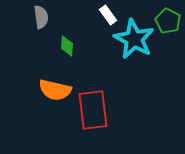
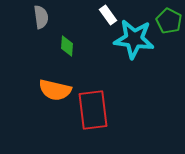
green pentagon: moved 1 px right
cyan star: rotated 21 degrees counterclockwise
